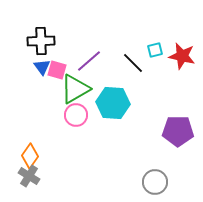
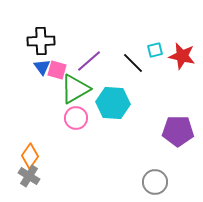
pink circle: moved 3 px down
